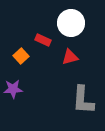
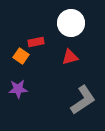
red rectangle: moved 7 px left, 2 px down; rotated 35 degrees counterclockwise
orange square: rotated 14 degrees counterclockwise
purple star: moved 5 px right
gray L-shape: rotated 128 degrees counterclockwise
